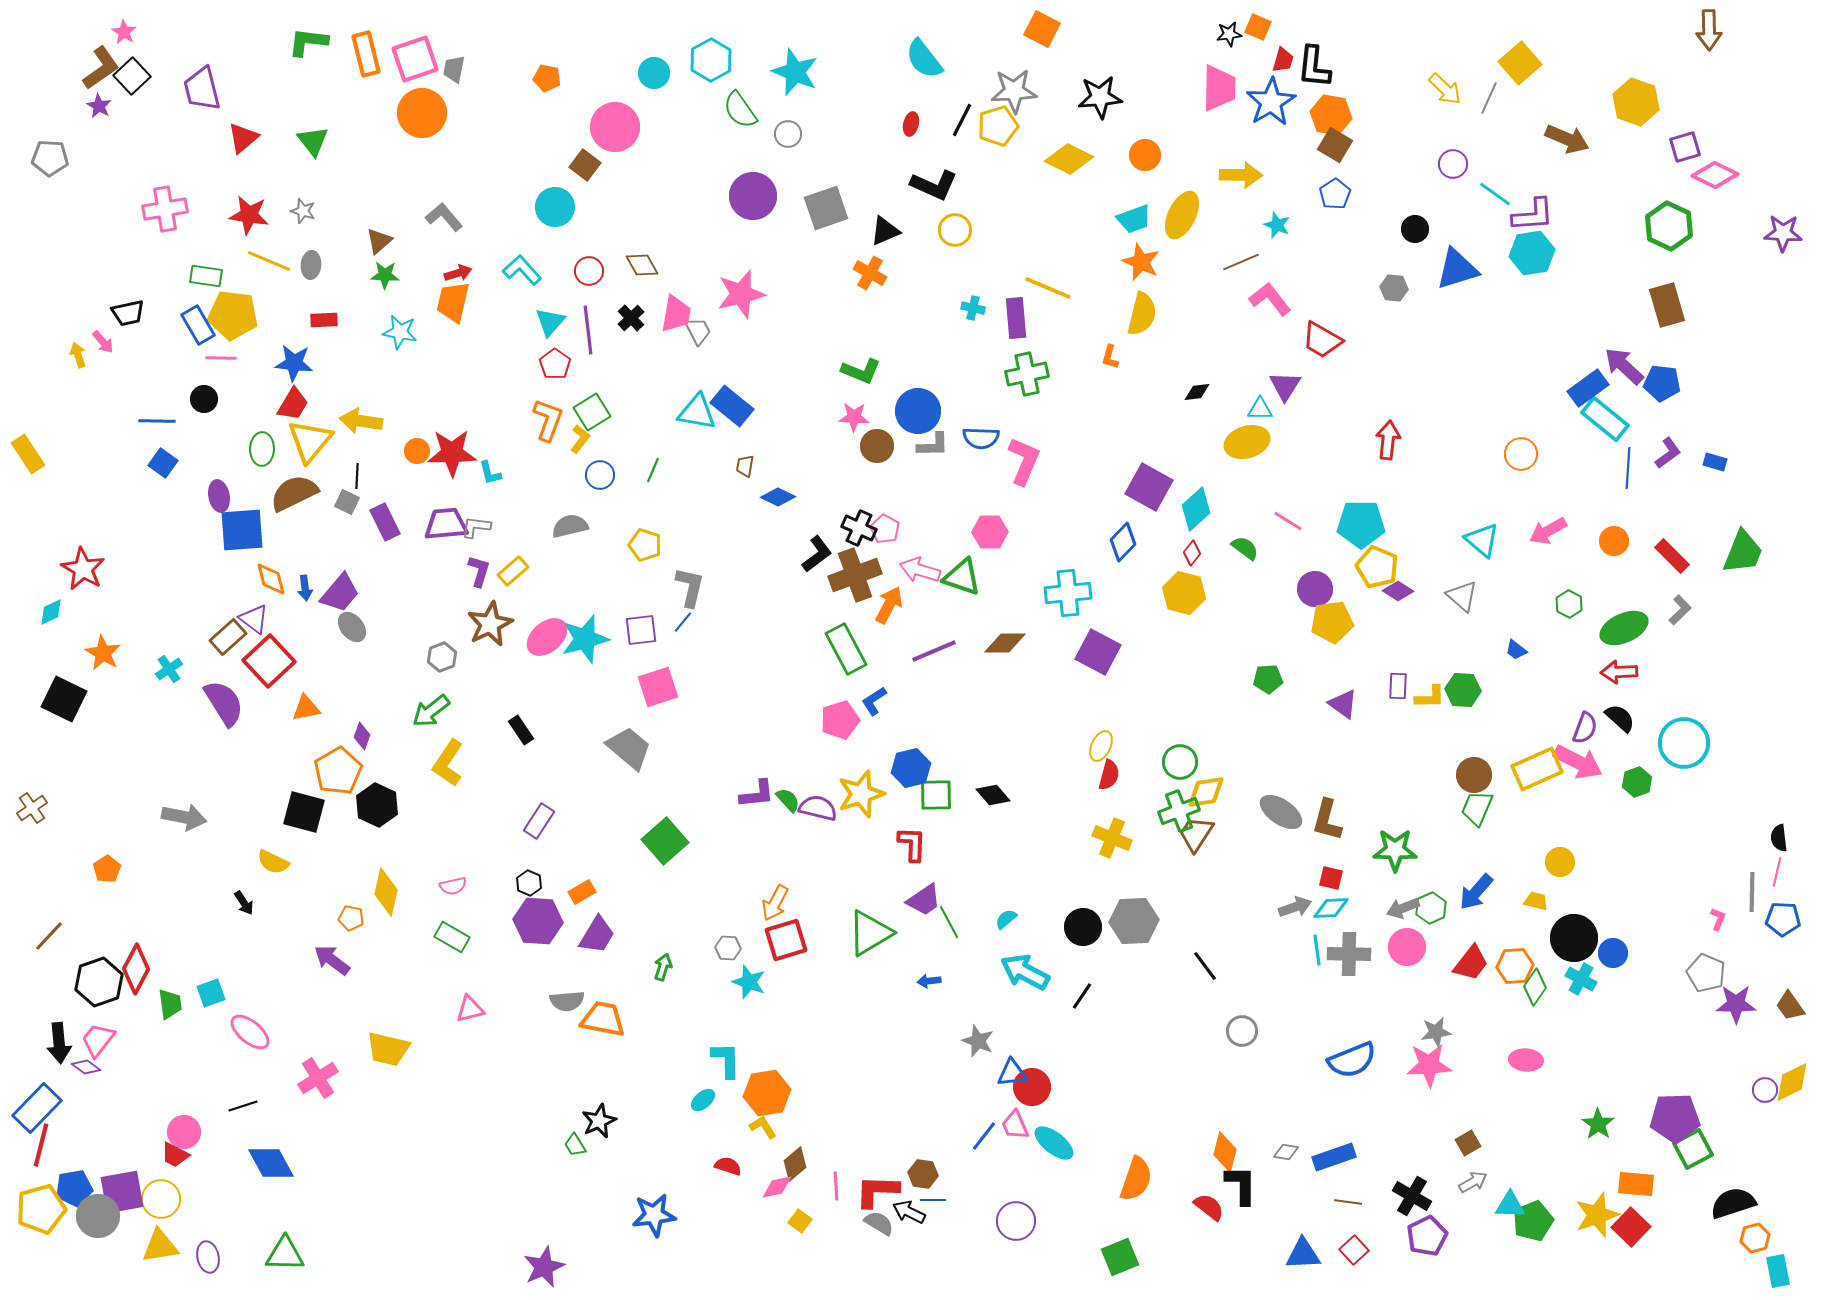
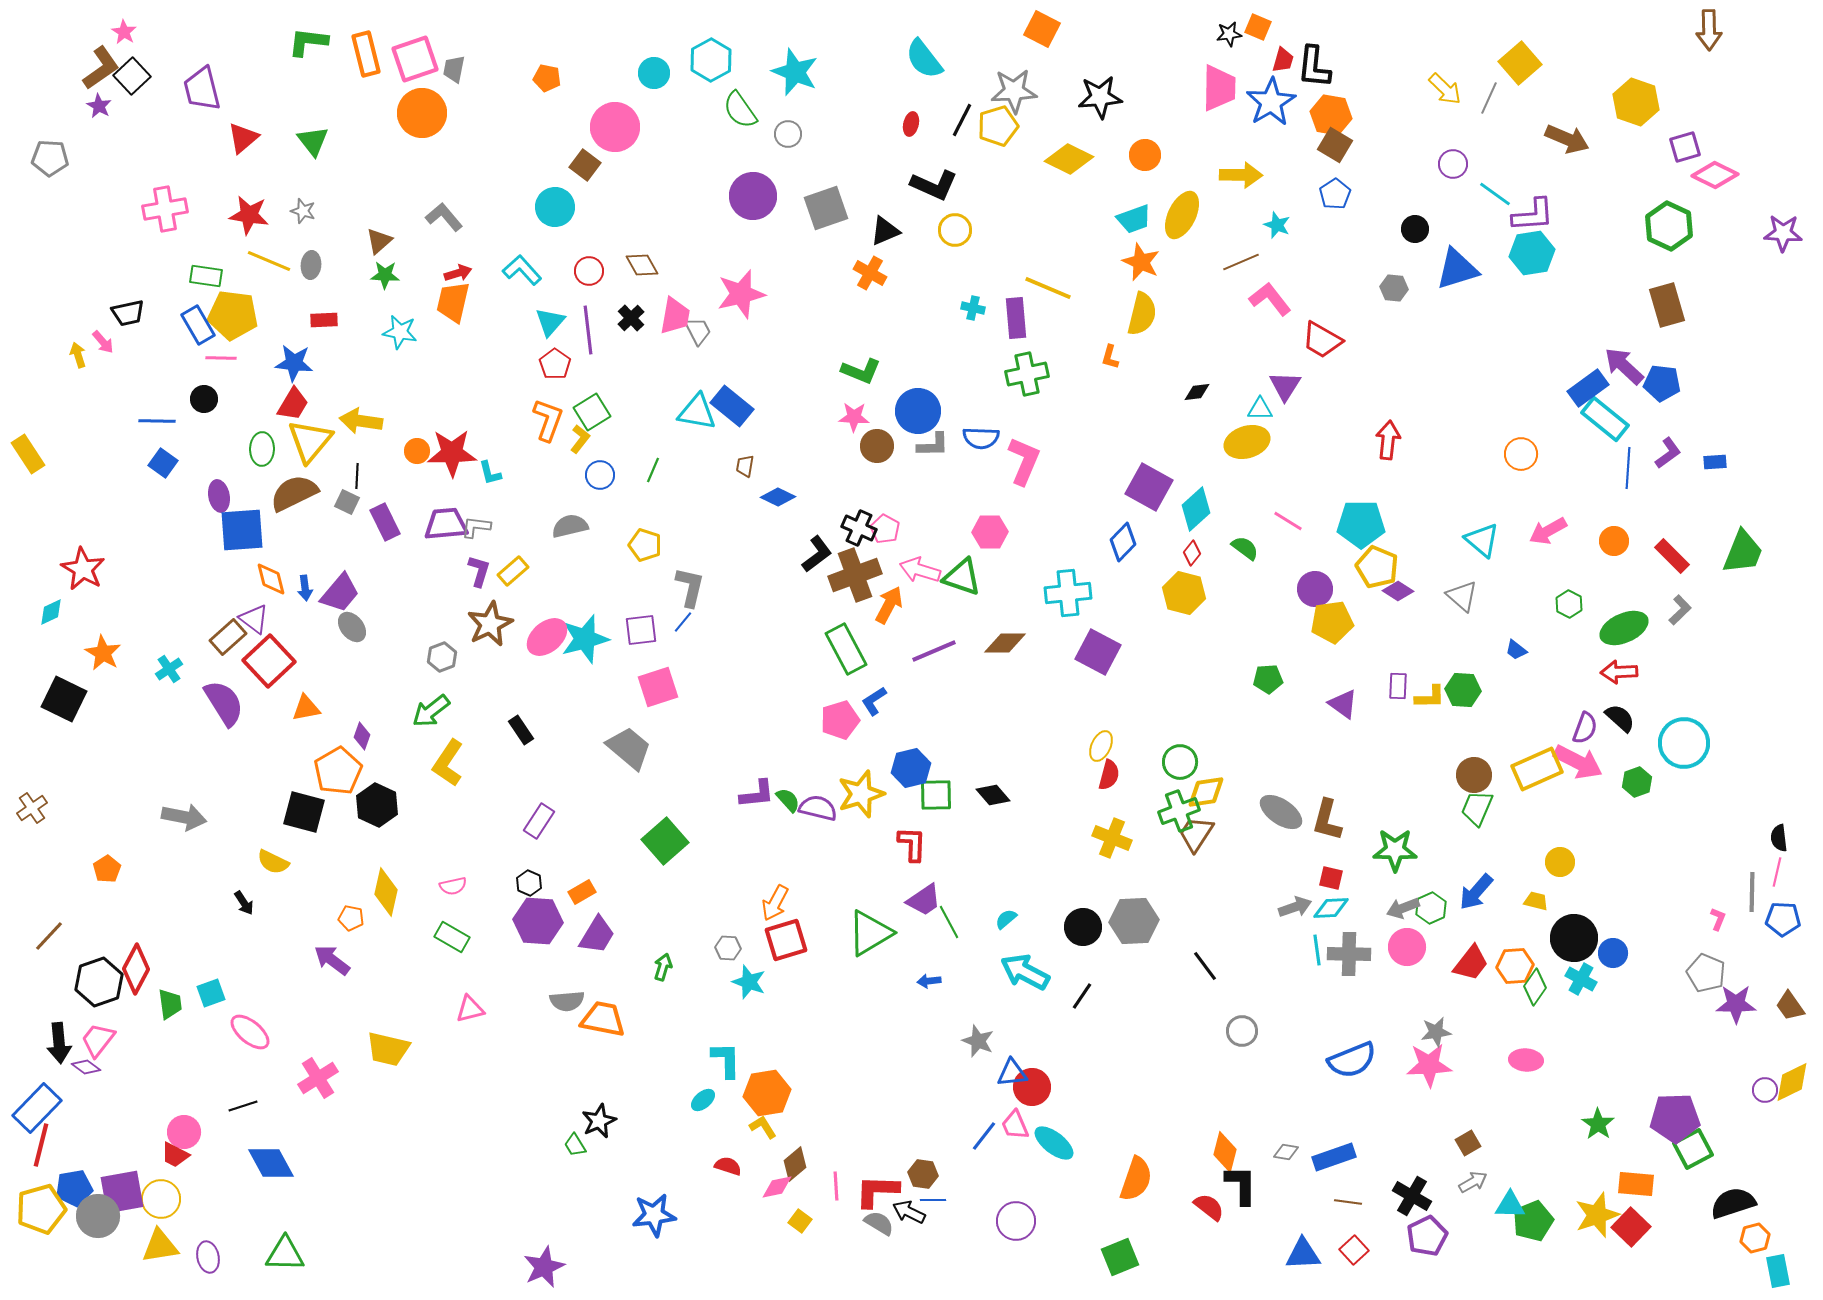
pink trapezoid at (676, 314): moved 1 px left, 2 px down
blue rectangle at (1715, 462): rotated 20 degrees counterclockwise
